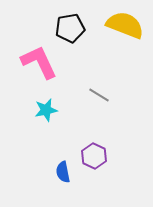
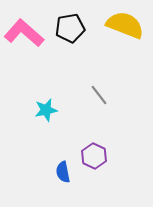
pink L-shape: moved 15 px left, 29 px up; rotated 24 degrees counterclockwise
gray line: rotated 20 degrees clockwise
